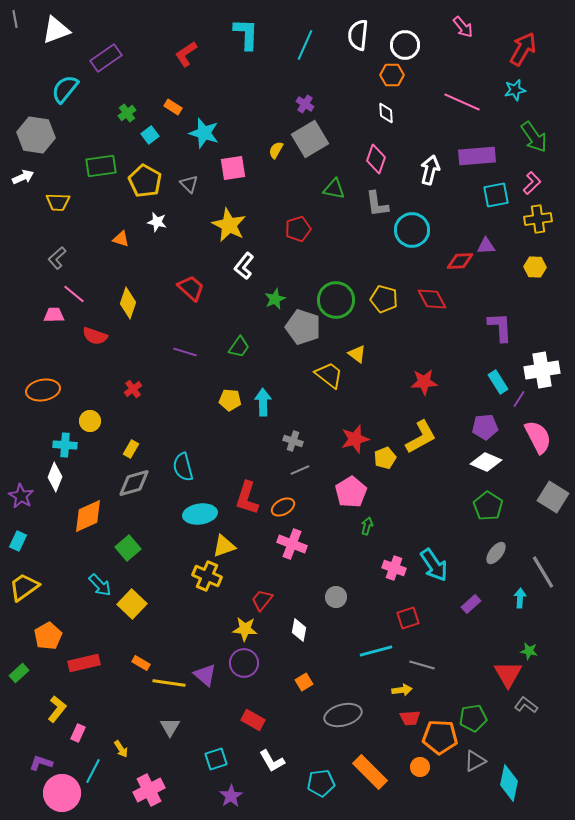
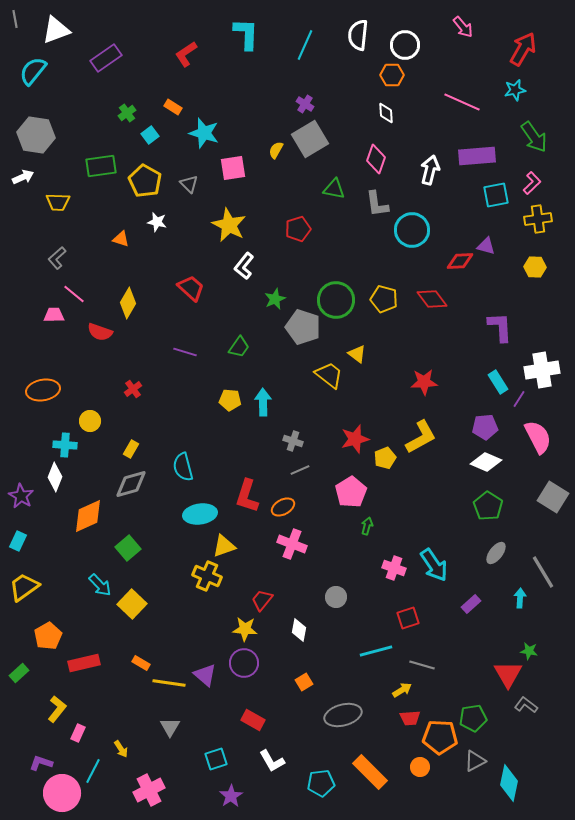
cyan semicircle at (65, 89): moved 32 px left, 18 px up
purple triangle at (486, 246): rotated 18 degrees clockwise
red diamond at (432, 299): rotated 8 degrees counterclockwise
yellow diamond at (128, 303): rotated 12 degrees clockwise
red semicircle at (95, 336): moved 5 px right, 4 px up
gray diamond at (134, 483): moved 3 px left, 1 px down
red L-shape at (247, 498): moved 2 px up
yellow arrow at (402, 690): rotated 24 degrees counterclockwise
